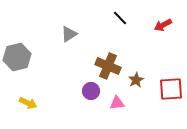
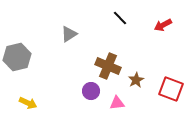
red square: rotated 25 degrees clockwise
